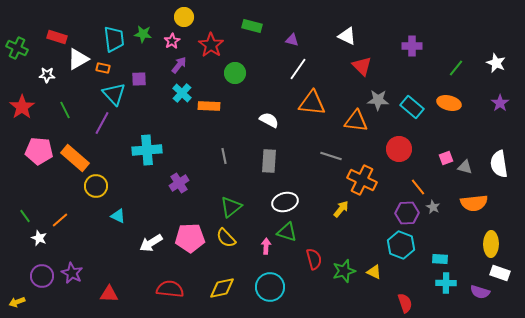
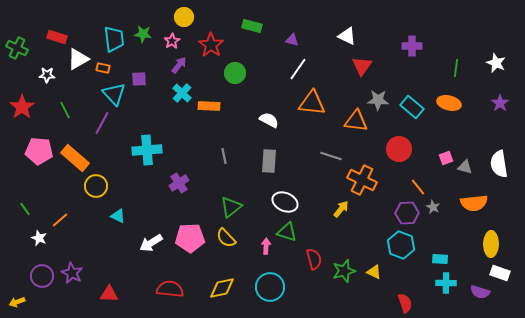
red triangle at (362, 66): rotated 20 degrees clockwise
green line at (456, 68): rotated 30 degrees counterclockwise
white ellipse at (285, 202): rotated 40 degrees clockwise
green line at (25, 216): moved 7 px up
